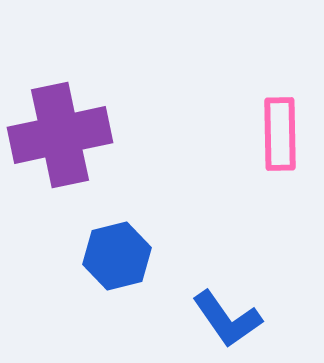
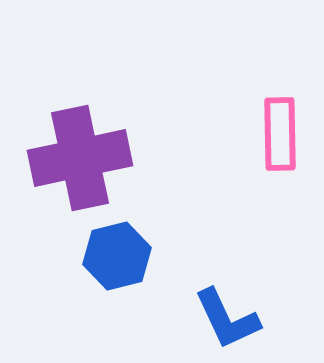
purple cross: moved 20 px right, 23 px down
blue L-shape: rotated 10 degrees clockwise
